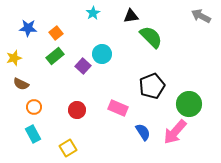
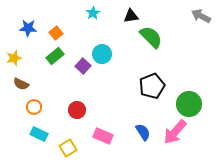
pink rectangle: moved 15 px left, 28 px down
cyan rectangle: moved 6 px right; rotated 36 degrees counterclockwise
